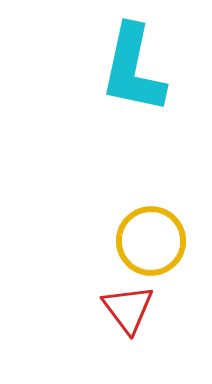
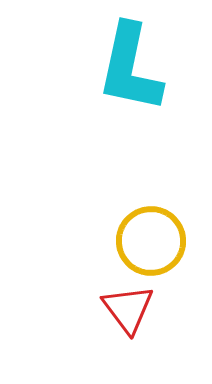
cyan L-shape: moved 3 px left, 1 px up
